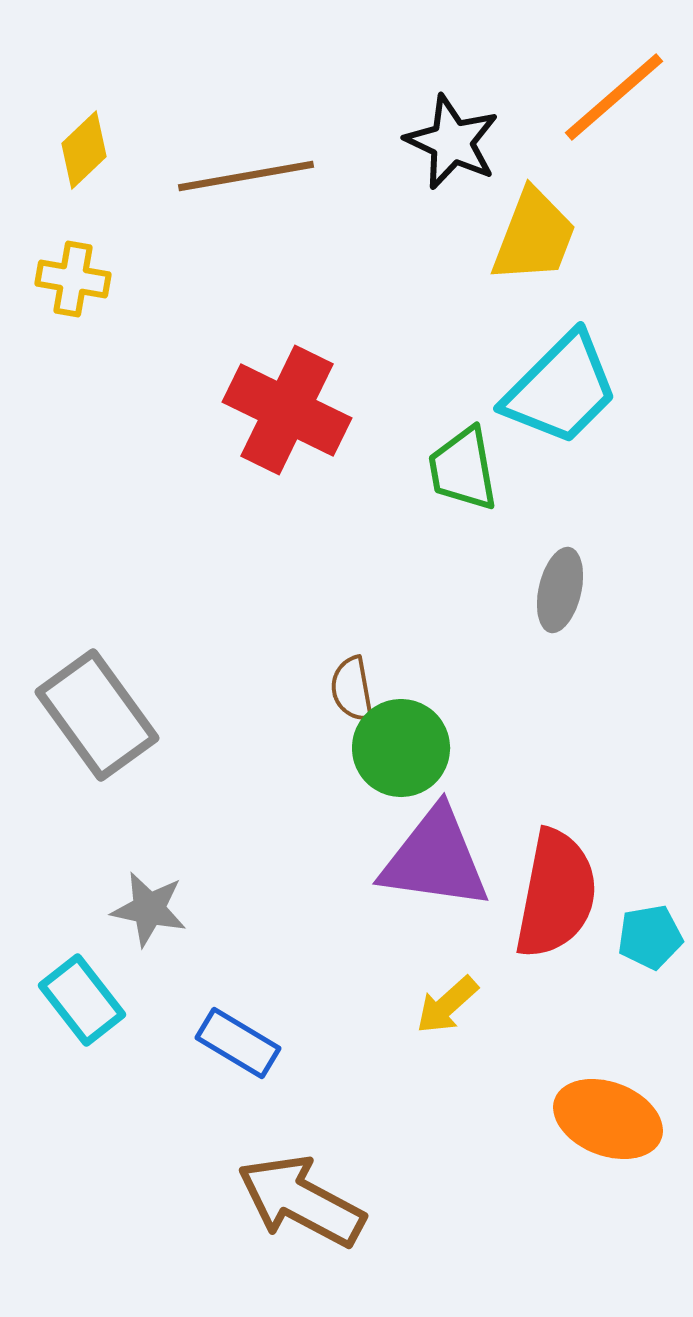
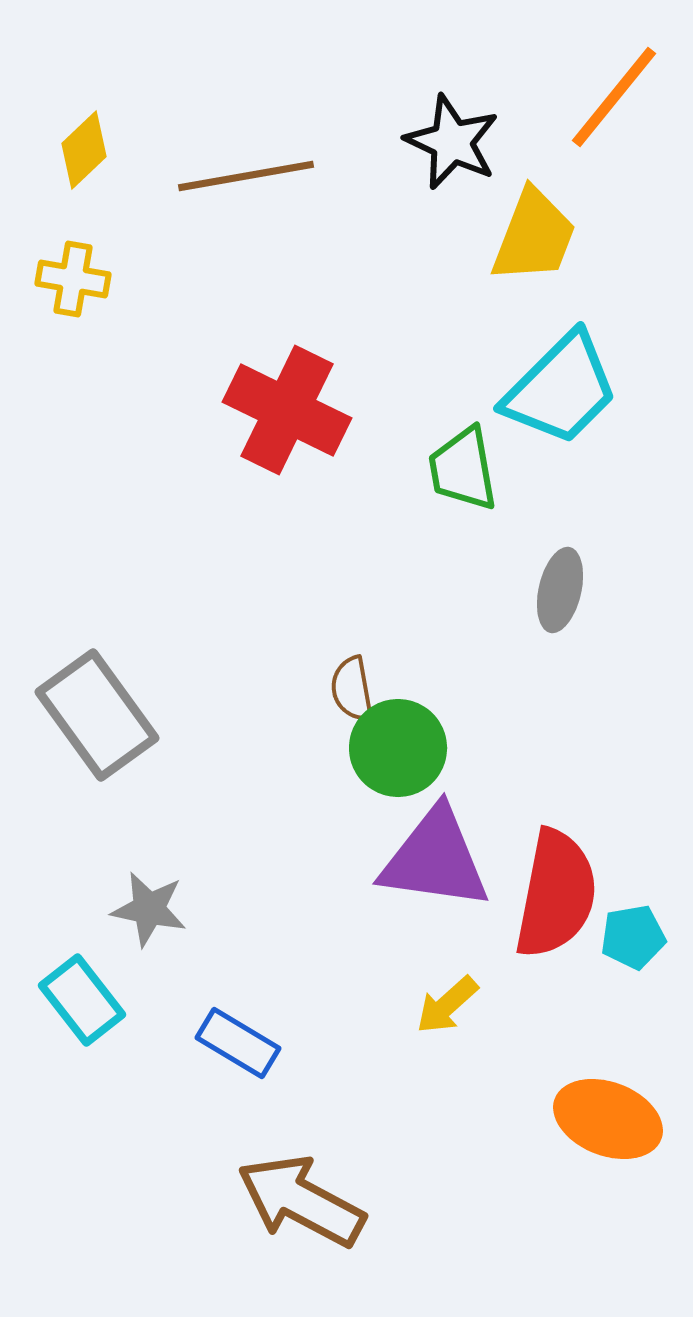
orange line: rotated 10 degrees counterclockwise
green circle: moved 3 px left
cyan pentagon: moved 17 px left
